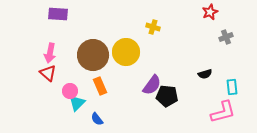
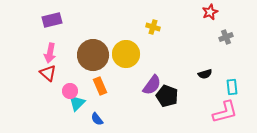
purple rectangle: moved 6 px left, 6 px down; rotated 18 degrees counterclockwise
yellow circle: moved 2 px down
black pentagon: rotated 15 degrees clockwise
pink L-shape: moved 2 px right
